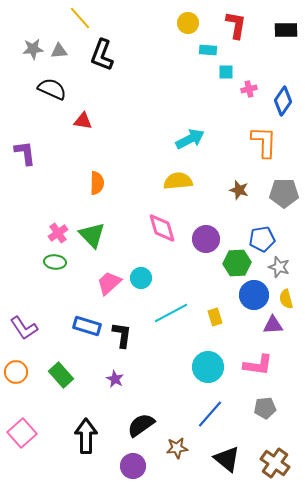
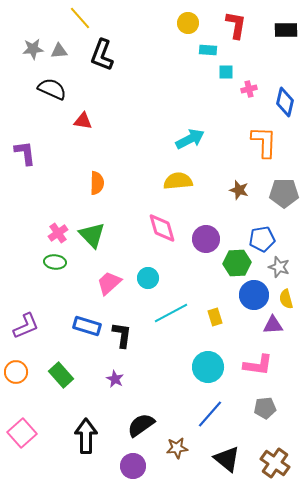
blue diamond at (283, 101): moved 2 px right, 1 px down; rotated 20 degrees counterclockwise
cyan circle at (141, 278): moved 7 px right
purple L-shape at (24, 328): moved 2 px right, 2 px up; rotated 80 degrees counterclockwise
